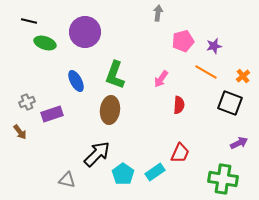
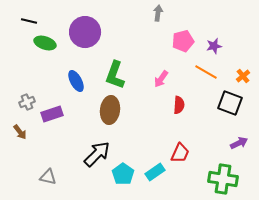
gray triangle: moved 19 px left, 3 px up
